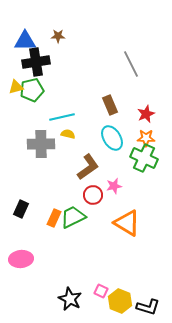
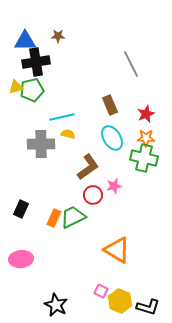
green cross: rotated 12 degrees counterclockwise
orange triangle: moved 10 px left, 27 px down
black star: moved 14 px left, 6 px down
